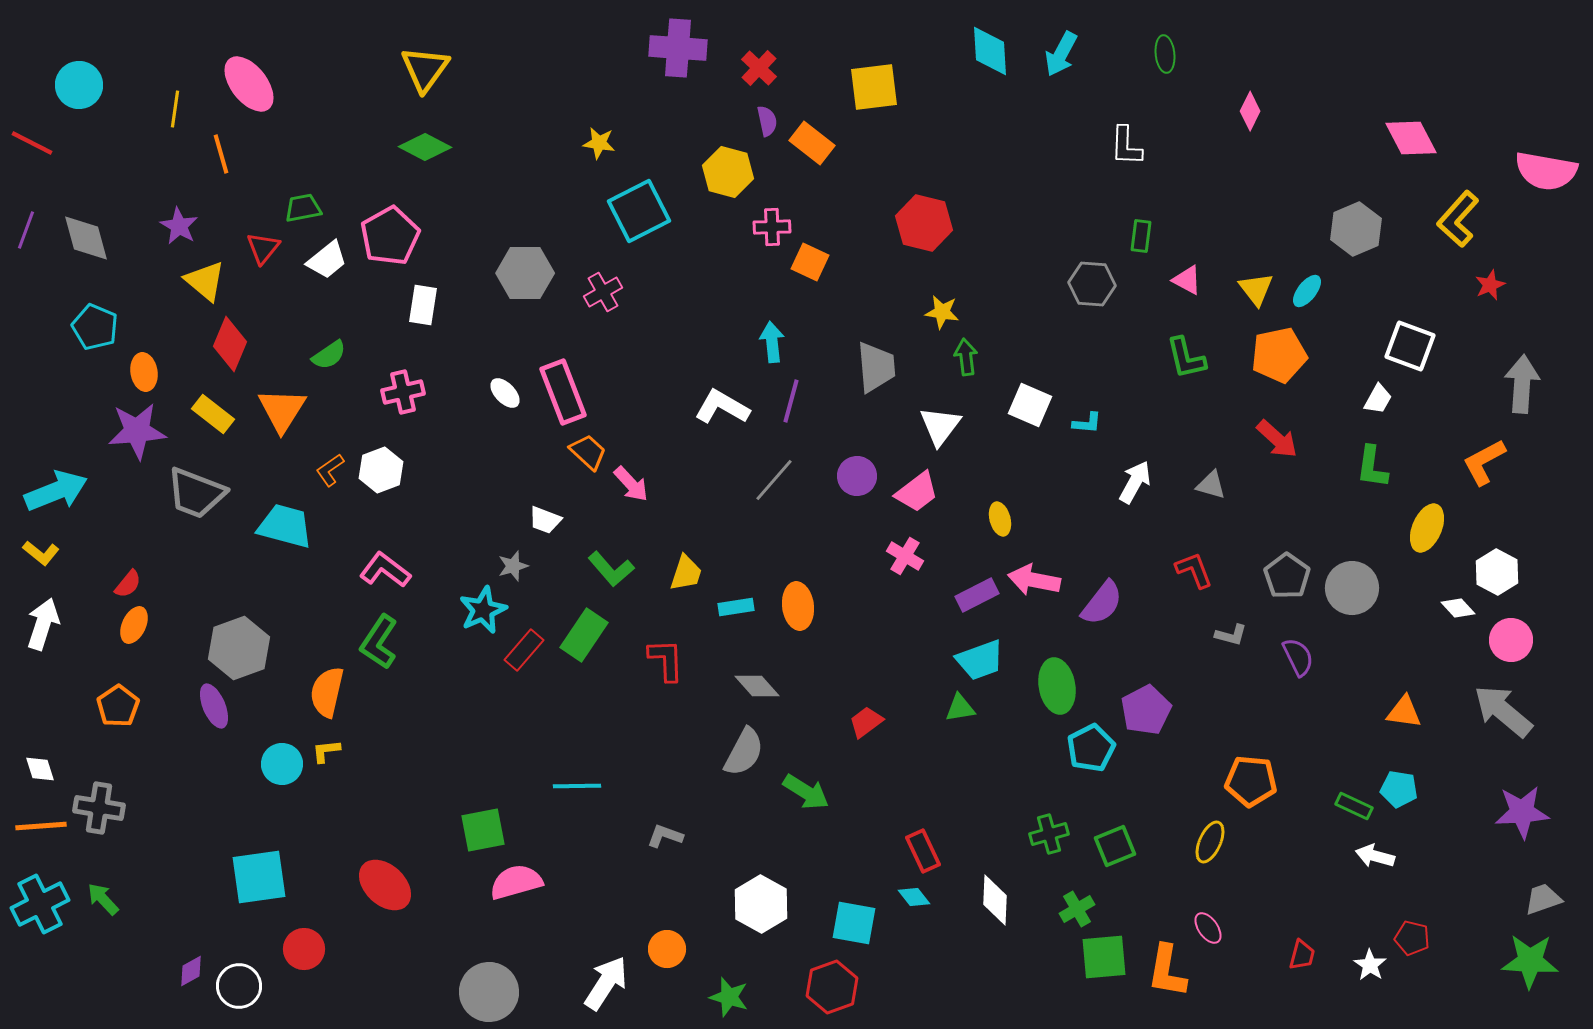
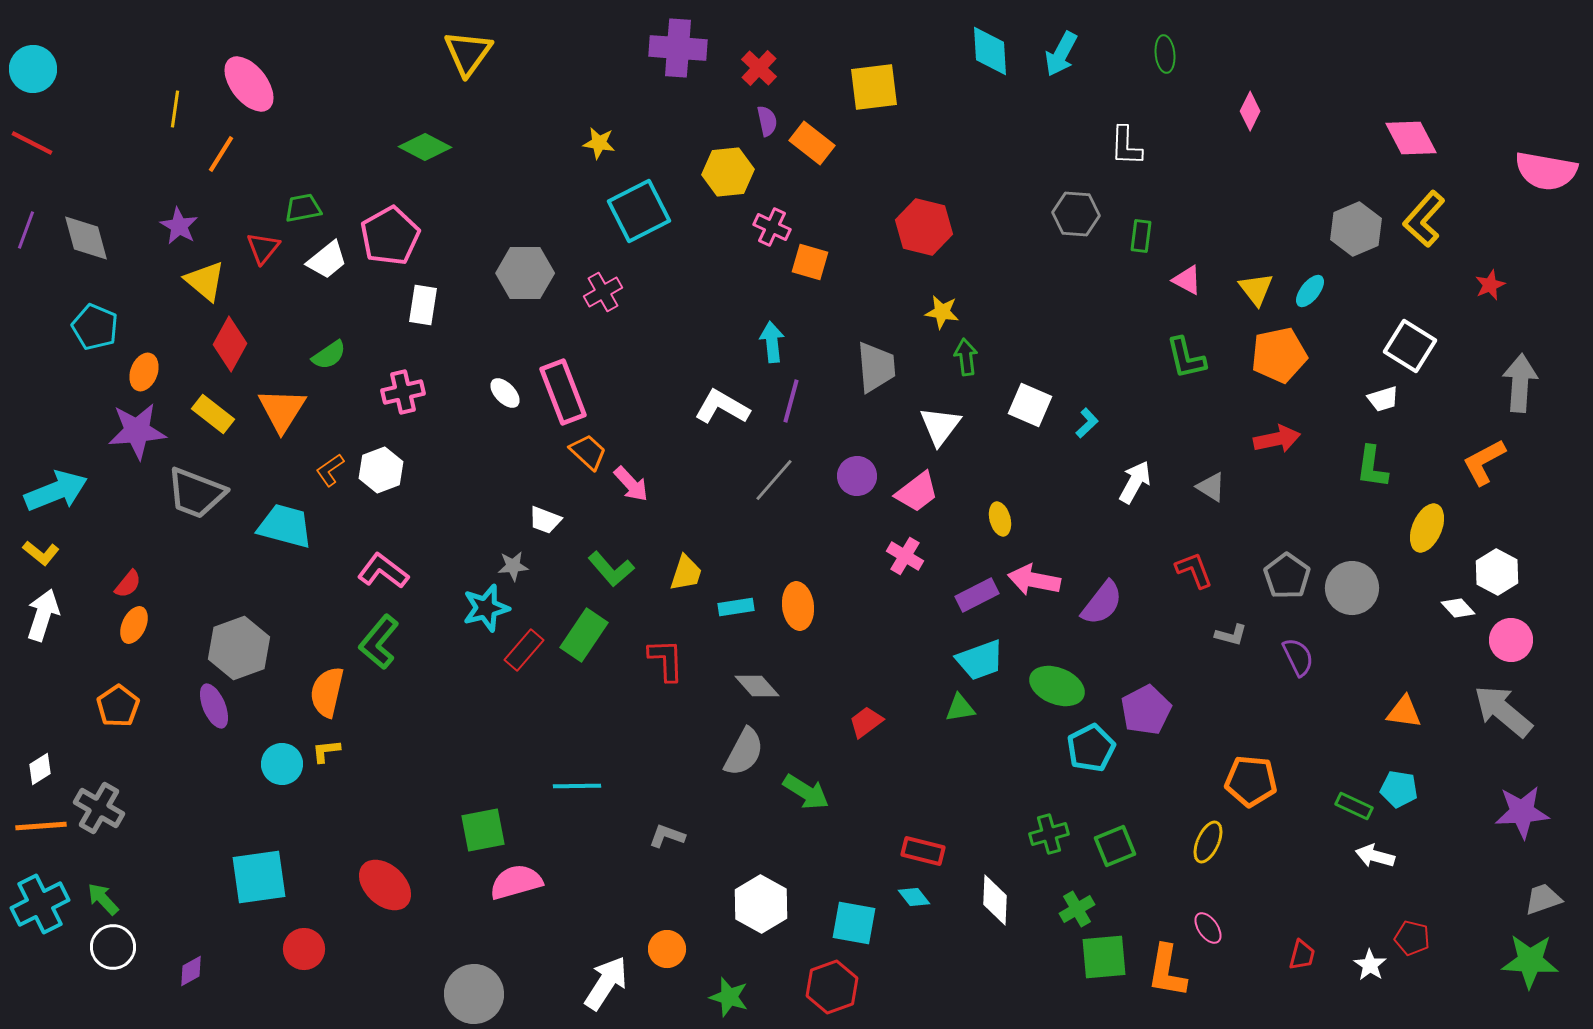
yellow triangle at (425, 69): moved 43 px right, 16 px up
cyan circle at (79, 85): moved 46 px left, 16 px up
orange line at (221, 154): rotated 48 degrees clockwise
yellow hexagon at (728, 172): rotated 21 degrees counterclockwise
yellow L-shape at (1458, 219): moved 34 px left
red hexagon at (924, 223): moved 4 px down
pink cross at (772, 227): rotated 27 degrees clockwise
orange square at (810, 262): rotated 9 degrees counterclockwise
gray hexagon at (1092, 284): moved 16 px left, 70 px up
cyan ellipse at (1307, 291): moved 3 px right
red diamond at (230, 344): rotated 6 degrees clockwise
white square at (1410, 346): rotated 12 degrees clockwise
orange ellipse at (144, 372): rotated 30 degrees clockwise
gray arrow at (1522, 384): moved 2 px left, 1 px up
white trapezoid at (1378, 399): moved 5 px right; rotated 44 degrees clockwise
cyan L-shape at (1087, 423): rotated 48 degrees counterclockwise
red arrow at (1277, 439): rotated 54 degrees counterclockwise
gray triangle at (1211, 485): moved 2 px down; rotated 16 degrees clockwise
gray star at (513, 566): rotated 12 degrees clockwise
pink L-shape at (385, 570): moved 2 px left, 1 px down
cyan star at (483, 610): moved 3 px right, 2 px up; rotated 9 degrees clockwise
white arrow at (43, 624): moved 9 px up
green L-shape at (379, 642): rotated 6 degrees clockwise
green ellipse at (1057, 686): rotated 58 degrees counterclockwise
white diamond at (40, 769): rotated 76 degrees clockwise
gray cross at (99, 808): rotated 21 degrees clockwise
gray L-shape at (665, 836): moved 2 px right
yellow ellipse at (1210, 842): moved 2 px left
red rectangle at (923, 851): rotated 51 degrees counterclockwise
white circle at (239, 986): moved 126 px left, 39 px up
gray circle at (489, 992): moved 15 px left, 2 px down
